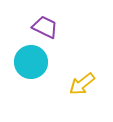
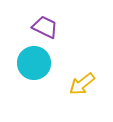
cyan circle: moved 3 px right, 1 px down
